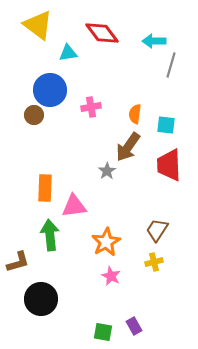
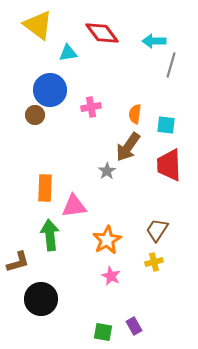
brown circle: moved 1 px right
orange star: moved 1 px right, 2 px up
